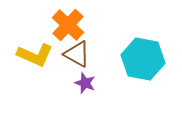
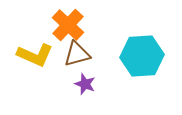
brown triangle: rotated 44 degrees counterclockwise
cyan hexagon: moved 1 px left, 3 px up; rotated 15 degrees counterclockwise
purple star: moved 1 px down
